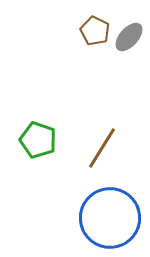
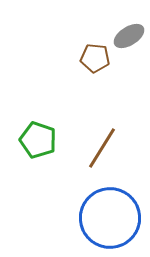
brown pentagon: moved 27 px down; rotated 20 degrees counterclockwise
gray ellipse: moved 1 px up; rotated 16 degrees clockwise
